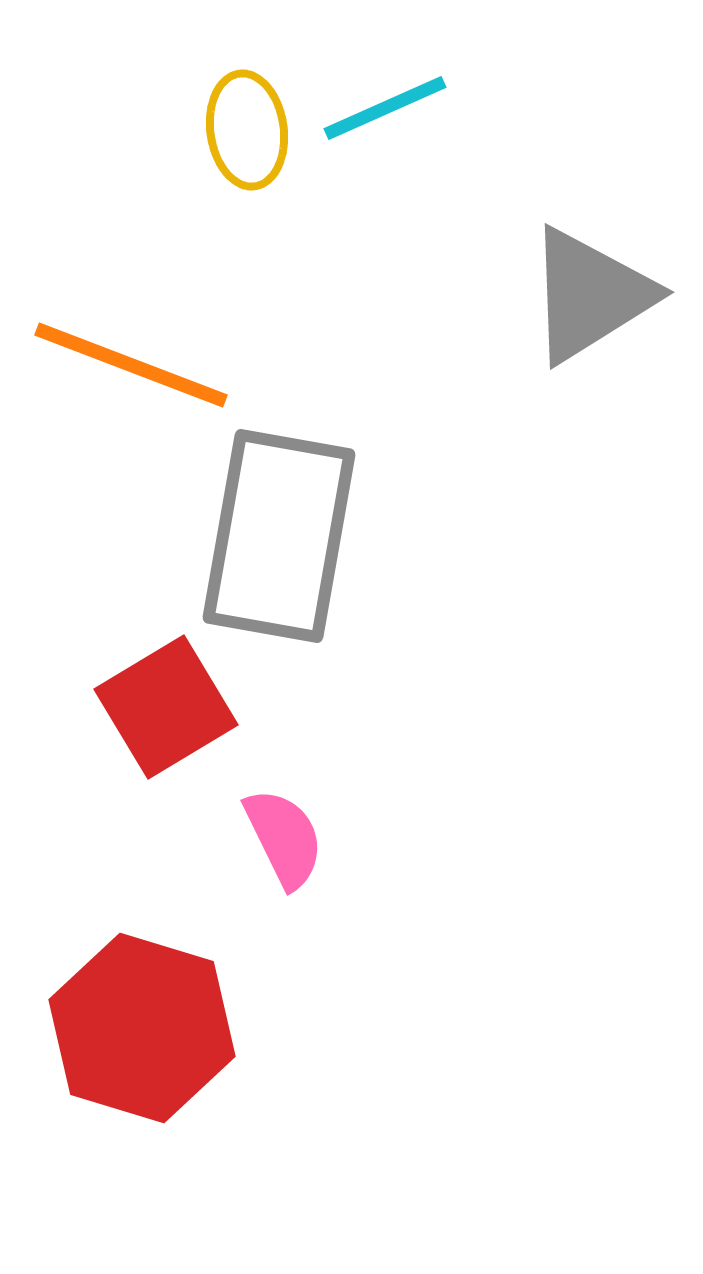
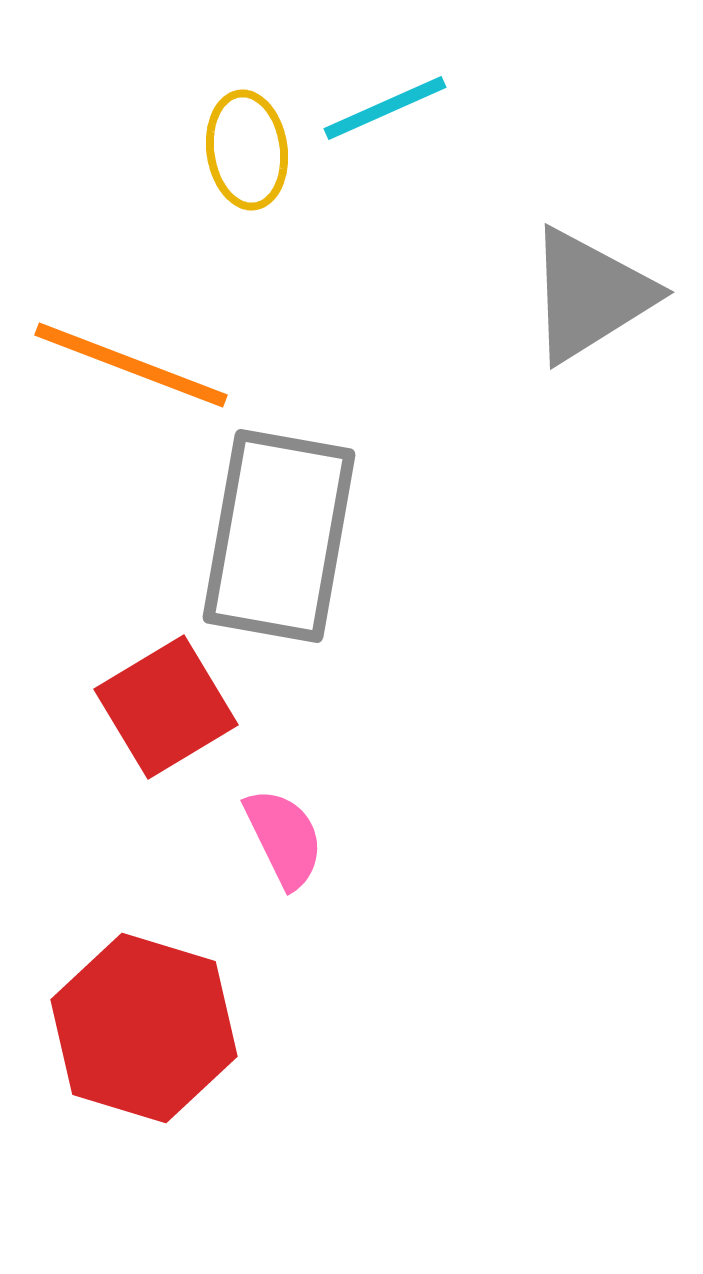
yellow ellipse: moved 20 px down
red hexagon: moved 2 px right
